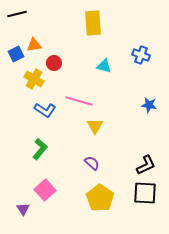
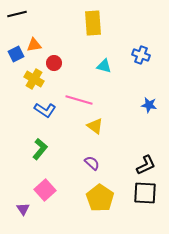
pink line: moved 1 px up
yellow triangle: rotated 24 degrees counterclockwise
